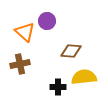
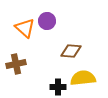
orange triangle: moved 4 px up
brown cross: moved 4 px left
yellow semicircle: moved 1 px left, 1 px down
